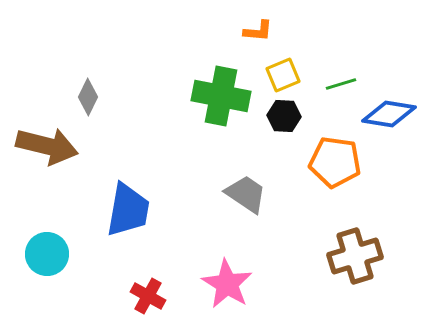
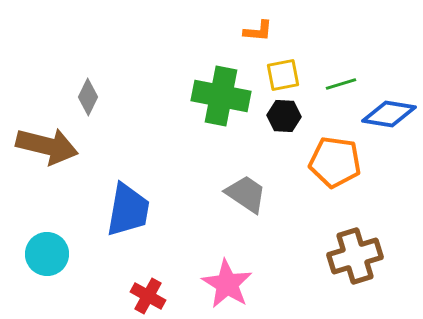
yellow square: rotated 12 degrees clockwise
